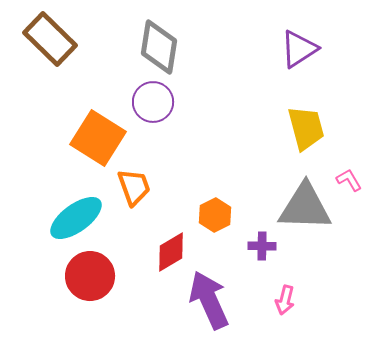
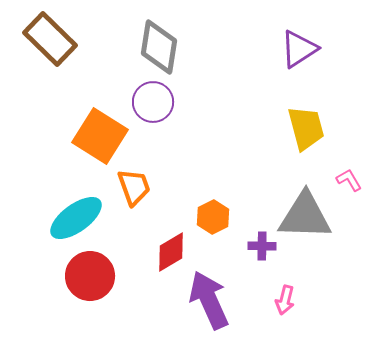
orange square: moved 2 px right, 2 px up
gray triangle: moved 9 px down
orange hexagon: moved 2 px left, 2 px down
